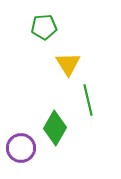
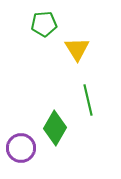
green pentagon: moved 3 px up
yellow triangle: moved 9 px right, 15 px up
